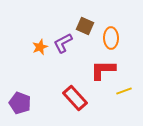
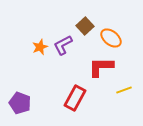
brown square: rotated 24 degrees clockwise
orange ellipse: rotated 50 degrees counterclockwise
purple L-shape: moved 2 px down
red L-shape: moved 2 px left, 3 px up
yellow line: moved 1 px up
red rectangle: rotated 70 degrees clockwise
